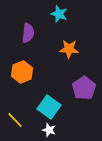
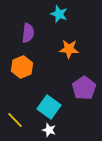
orange hexagon: moved 5 px up
